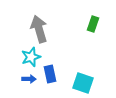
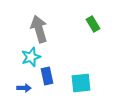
green rectangle: rotated 49 degrees counterclockwise
blue rectangle: moved 3 px left, 2 px down
blue arrow: moved 5 px left, 9 px down
cyan square: moved 2 px left; rotated 25 degrees counterclockwise
